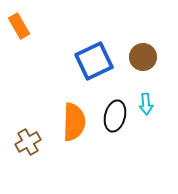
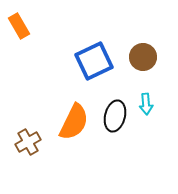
orange semicircle: rotated 24 degrees clockwise
